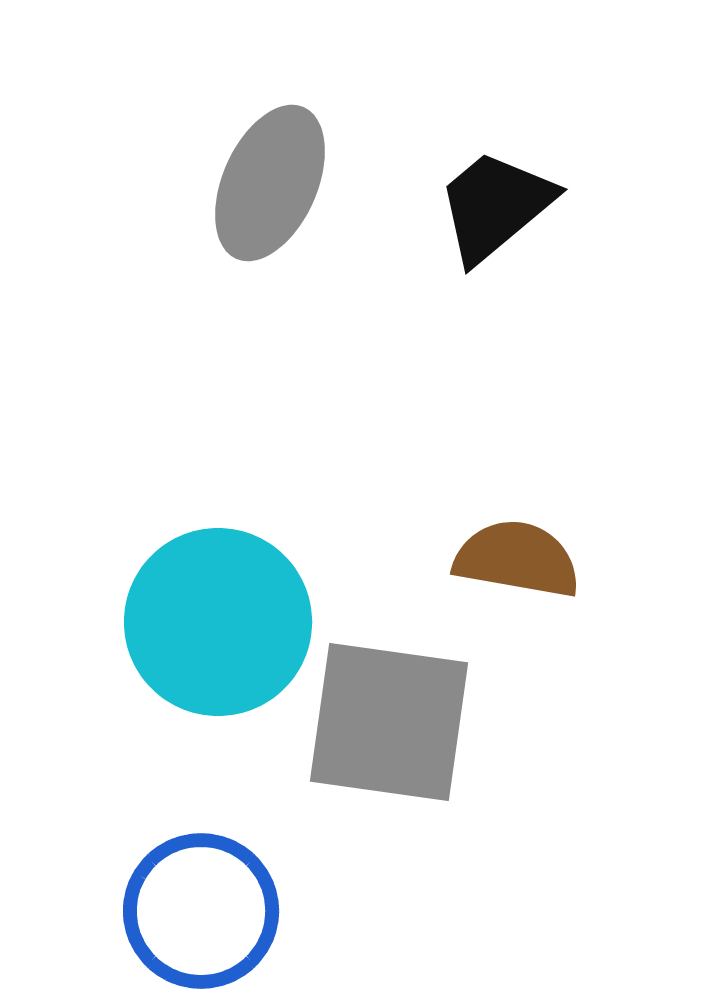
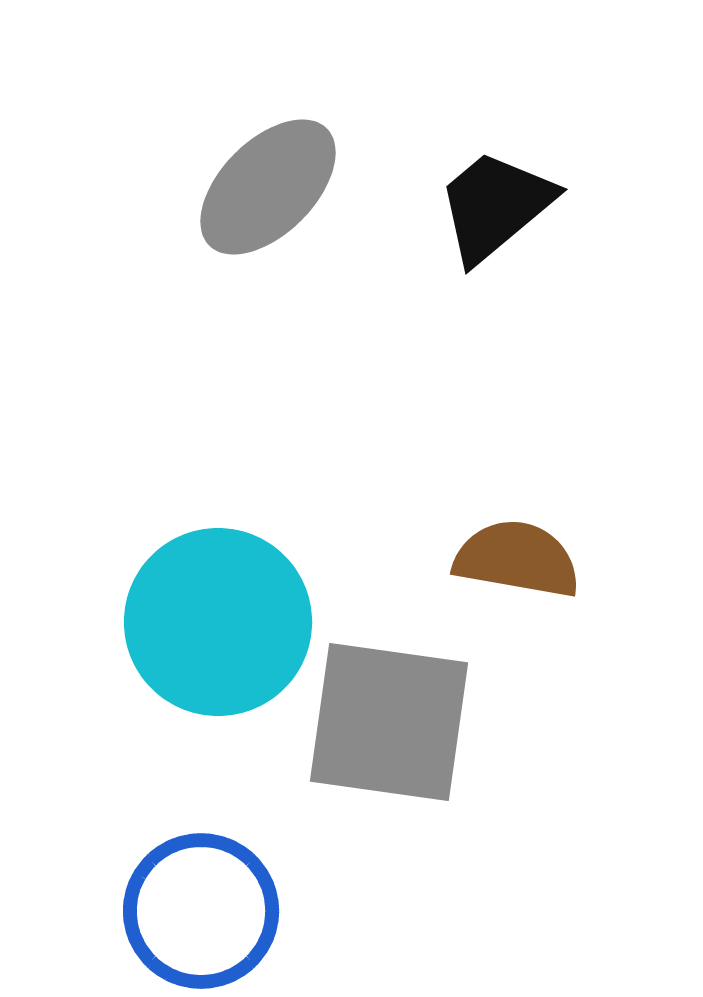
gray ellipse: moved 2 px left, 4 px down; rotated 21 degrees clockwise
